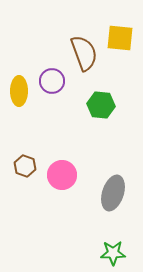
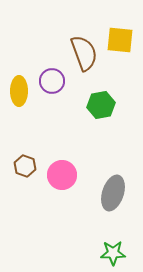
yellow square: moved 2 px down
green hexagon: rotated 16 degrees counterclockwise
